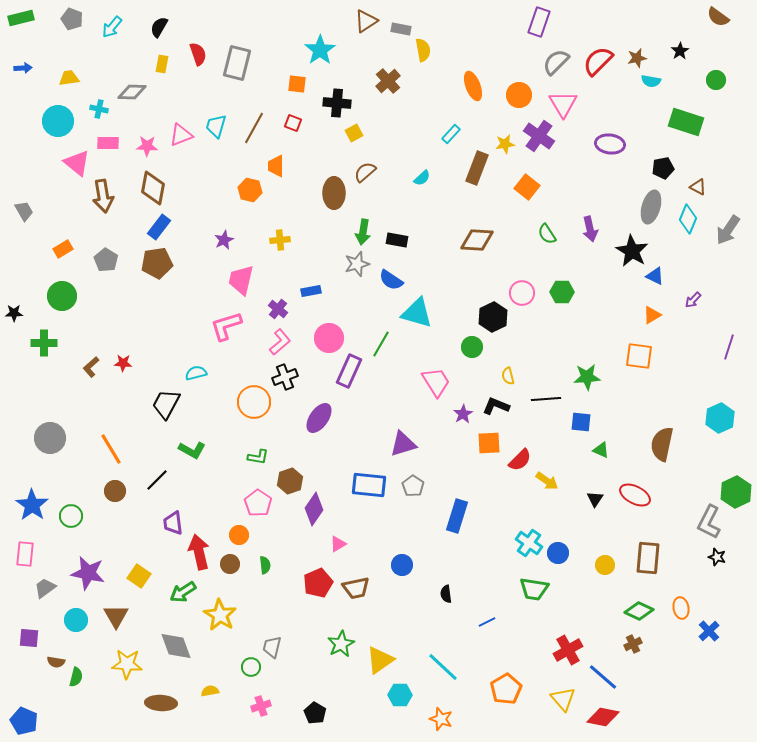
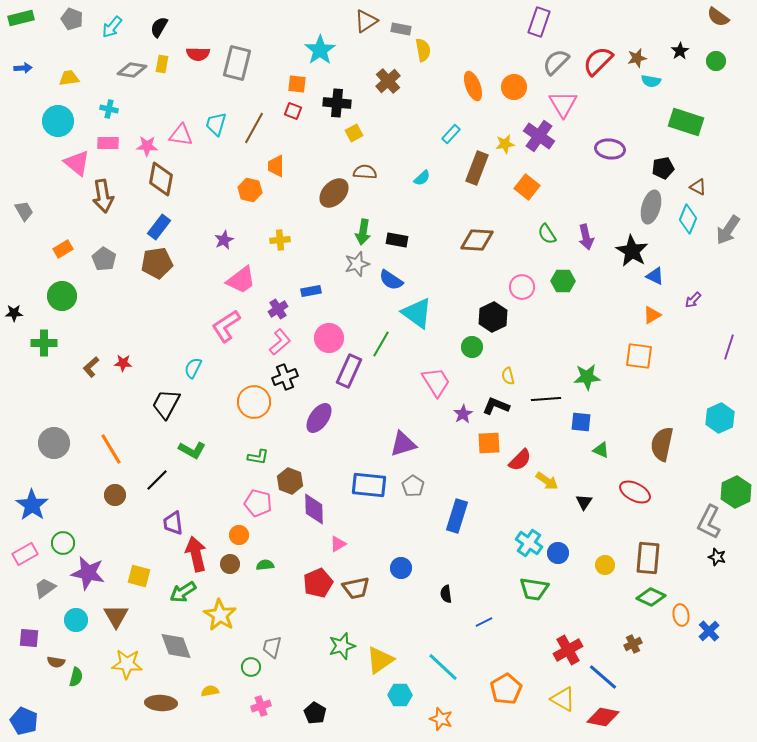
red semicircle at (198, 54): rotated 110 degrees clockwise
green circle at (716, 80): moved 19 px up
gray diamond at (132, 92): moved 22 px up; rotated 8 degrees clockwise
orange circle at (519, 95): moved 5 px left, 8 px up
cyan cross at (99, 109): moved 10 px right
red square at (293, 123): moved 12 px up
cyan trapezoid at (216, 126): moved 2 px up
pink triangle at (181, 135): rotated 30 degrees clockwise
purple ellipse at (610, 144): moved 5 px down
brown semicircle at (365, 172): rotated 45 degrees clockwise
brown diamond at (153, 188): moved 8 px right, 9 px up
brown ellipse at (334, 193): rotated 44 degrees clockwise
purple arrow at (590, 229): moved 4 px left, 8 px down
gray pentagon at (106, 260): moved 2 px left, 1 px up
pink trapezoid at (241, 280): rotated 140 degrees counterclockwise
green hexagon at (562, 292): moved 1 px right, 11 px up
pink circle at (522, 293): moved 6 px up
purple cross at (278, 309): rotated 18 degrees clockwise
cyan triangle at (417, 313): rotated 20 degrees clockwise
pink L-shape at (226, 326): rotated 16 degrees counterclockwise
cyan semicircle at (196, 373): moved 3 px left, 5 px up; rotated 50 degrees counterclockwise
gray circle at (50, 438): moved 4 px right, 5 px down
brown hexagon at (290, 481): rotated 20 degrees counterclockwise
brown circle at (115, 491): moved 4 px down
red ellipse at (635, 495): moved 3 px up
black triangle at (595, 499): moved 11 px left, 3 px down
pink pentagon at (258, 503): rotated 20 degrees counterclockwise
purple diamond at (314, 509): rotated 36 degrees counterclockwise
green circle at (71, 516): moved 8 px left, 27 px down
red arrow at (199, 552): moved 3 px left, 2 px down
pink rectangle at (25, 554): rotated 55 degrees clockwise
green semicircle at (265, 565): rotated 90 degrees counterclockwise
blue circle at (402, 565): moved 1 px left, 3 px down
yellow square at (139, 576): rotated 20 degrees counterclockwise
orange ellipse at (681, 608): moved 7 px down
green diamond at (639, 611): moved 12 px right, 14 px up
blue line at (487, 622): moved 3 px left
green star at (341, 644): moved 1 px right, 2 px down; rotated 12 degrees clockwise
yellow triangle at (563, 699): rotated 20 degrees counterclockwise
